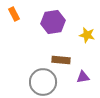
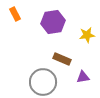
orange rectangle: moved 1 px right
yellow star: rotated 21 degrees counterclockwise
brown rectangle: moved 1 px right, 1 px up; rotated 18 degrees clockwise
